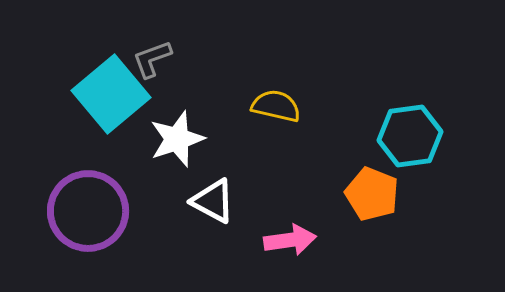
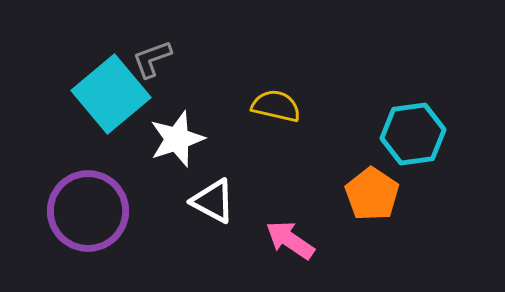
cyan hexagon: moved 3 px right, 2 px up
orange pentagon: rotated 12 degrees clockwise
pink arrow: rotated 138 degrees counterclockwise
